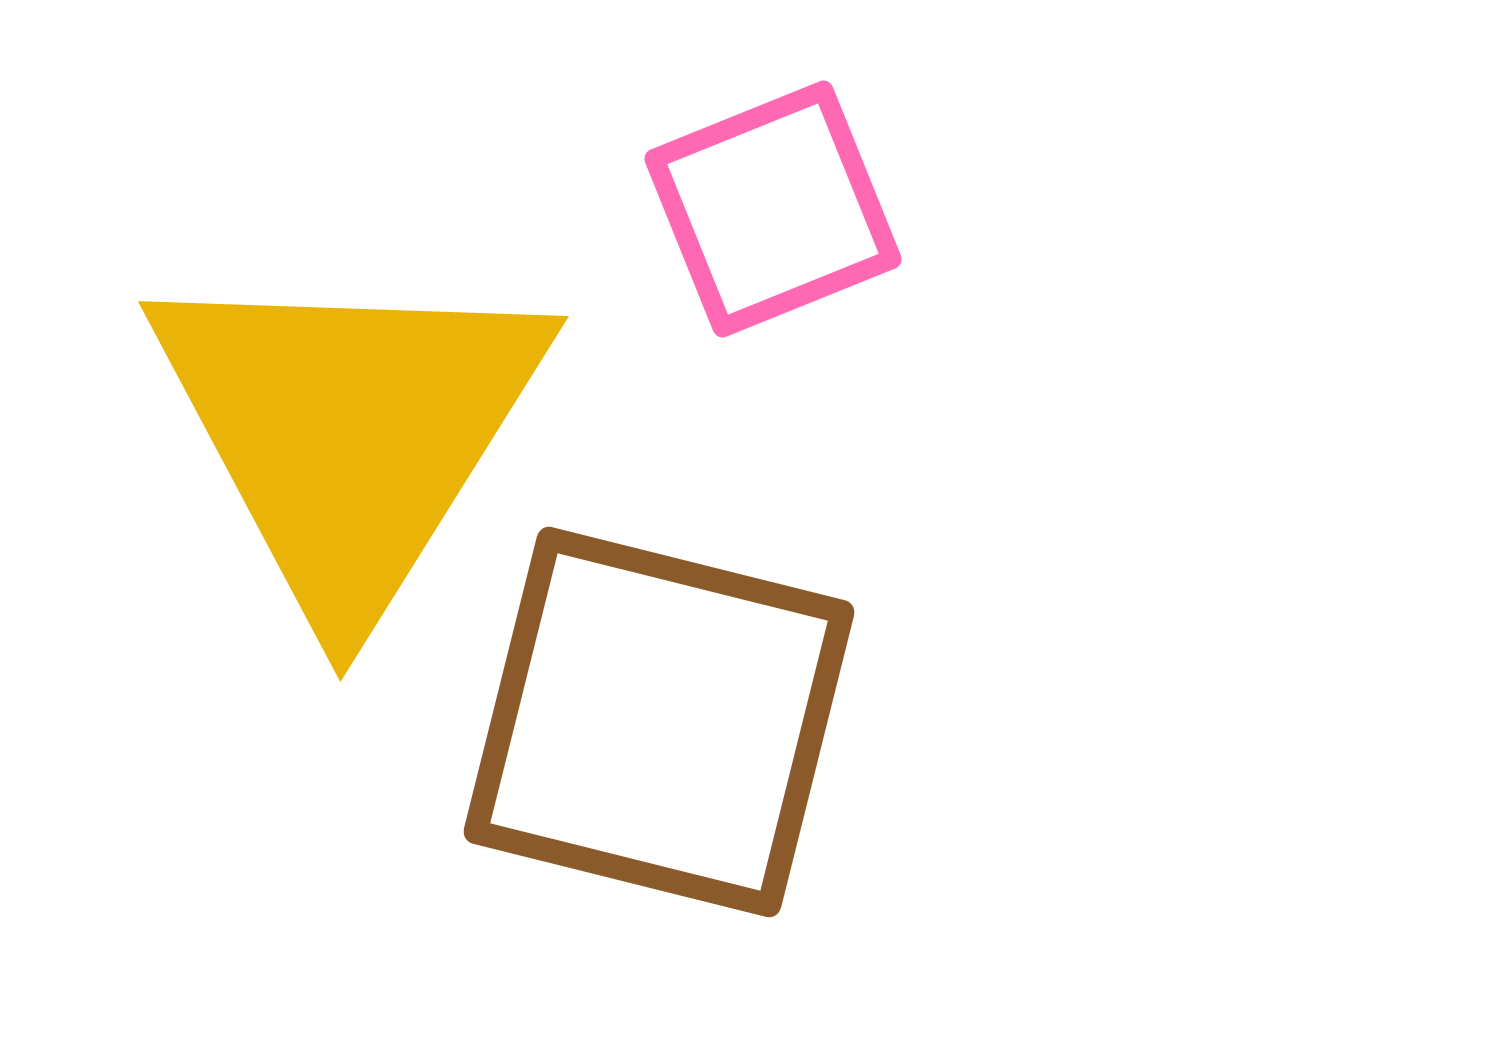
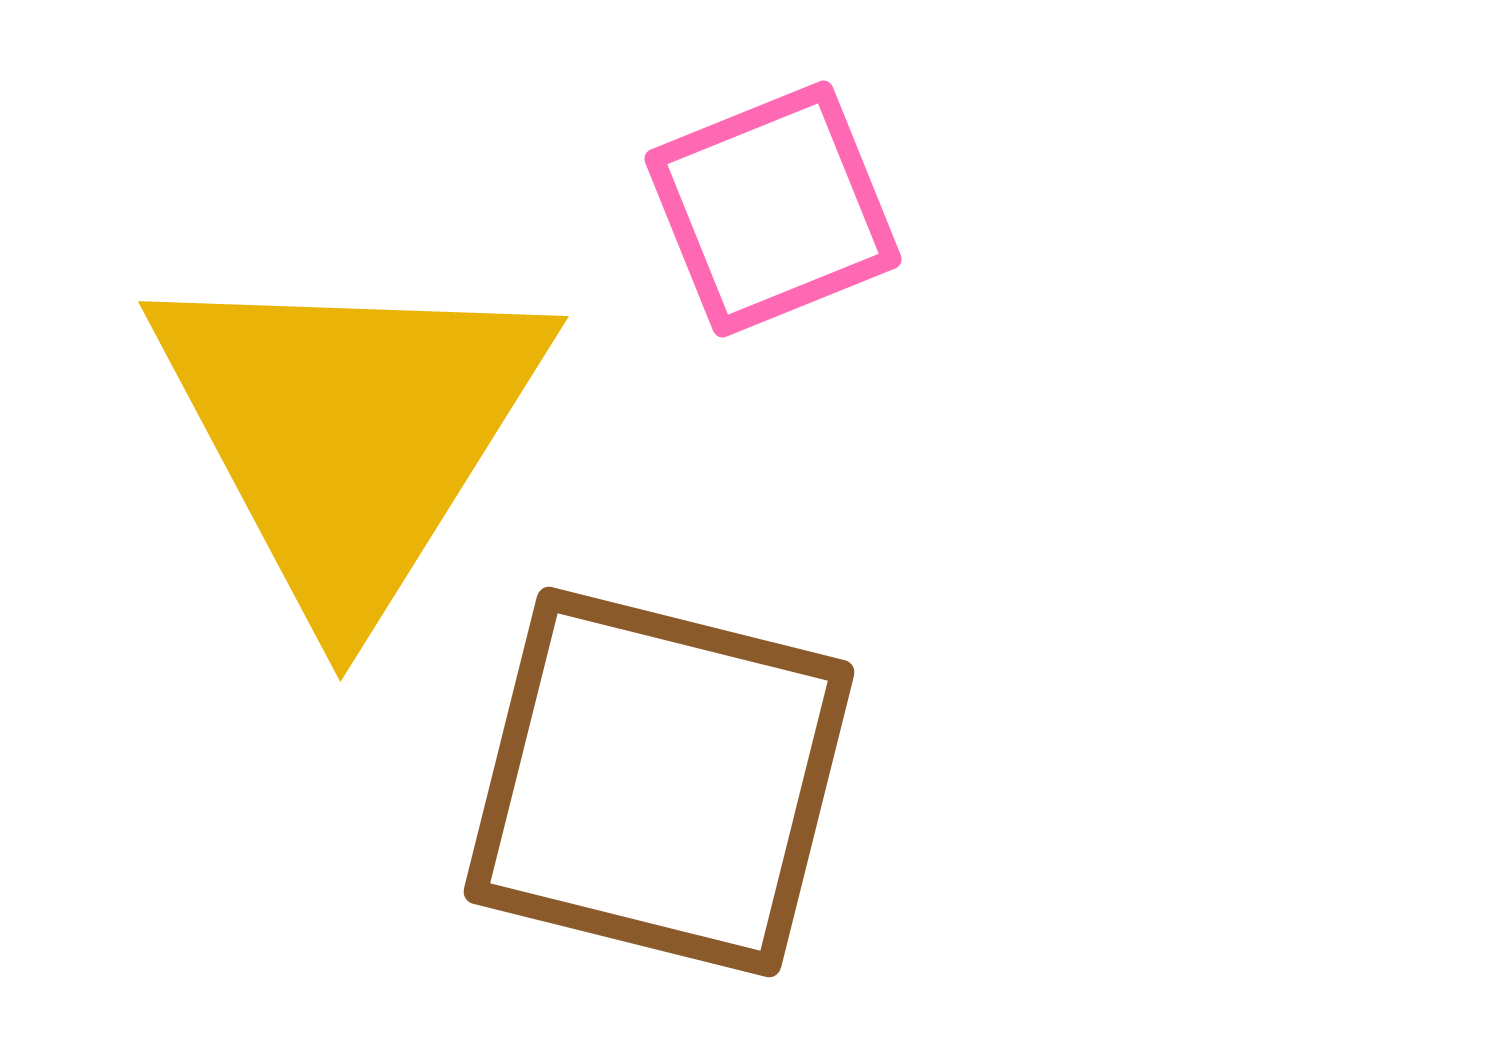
brown square: moved 60 px down
